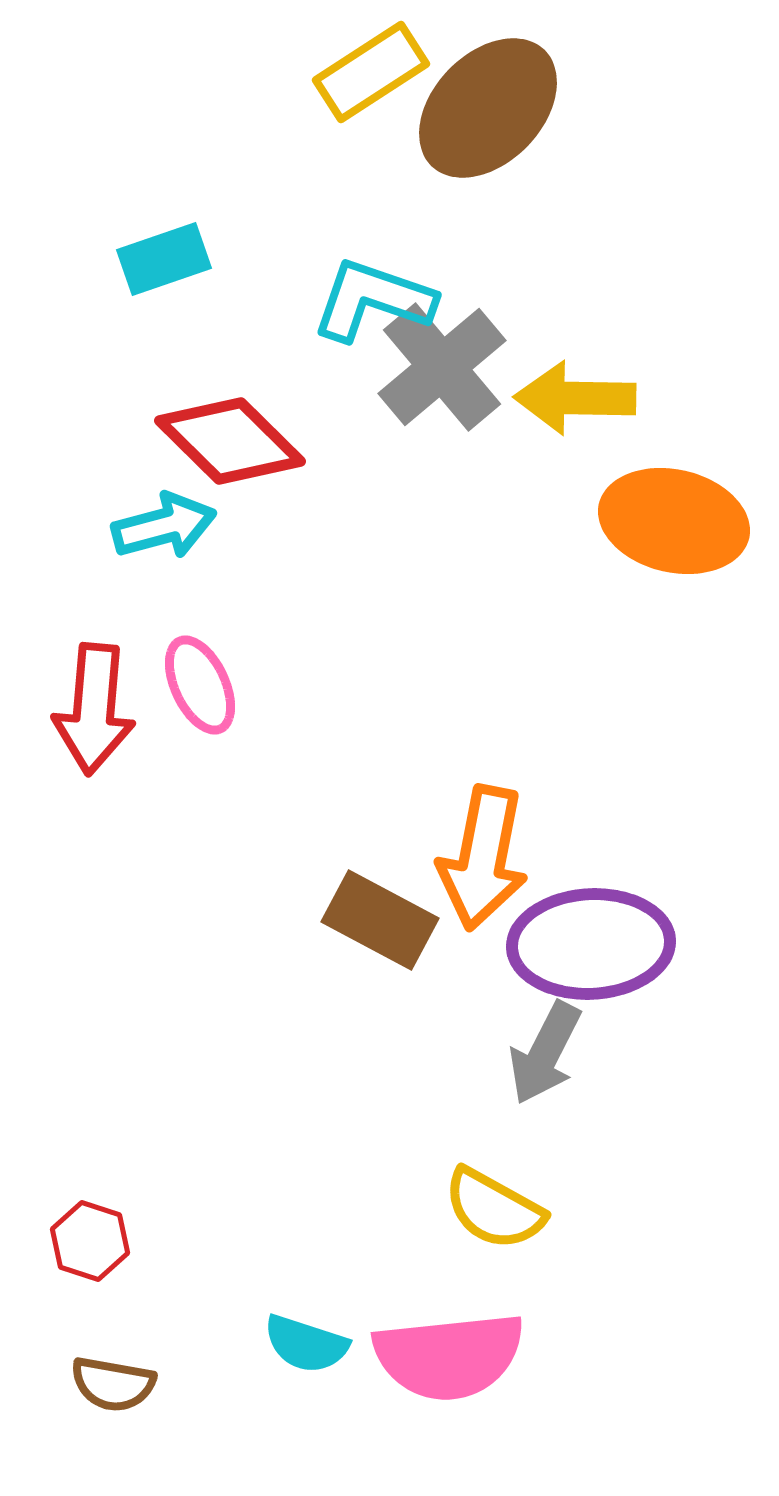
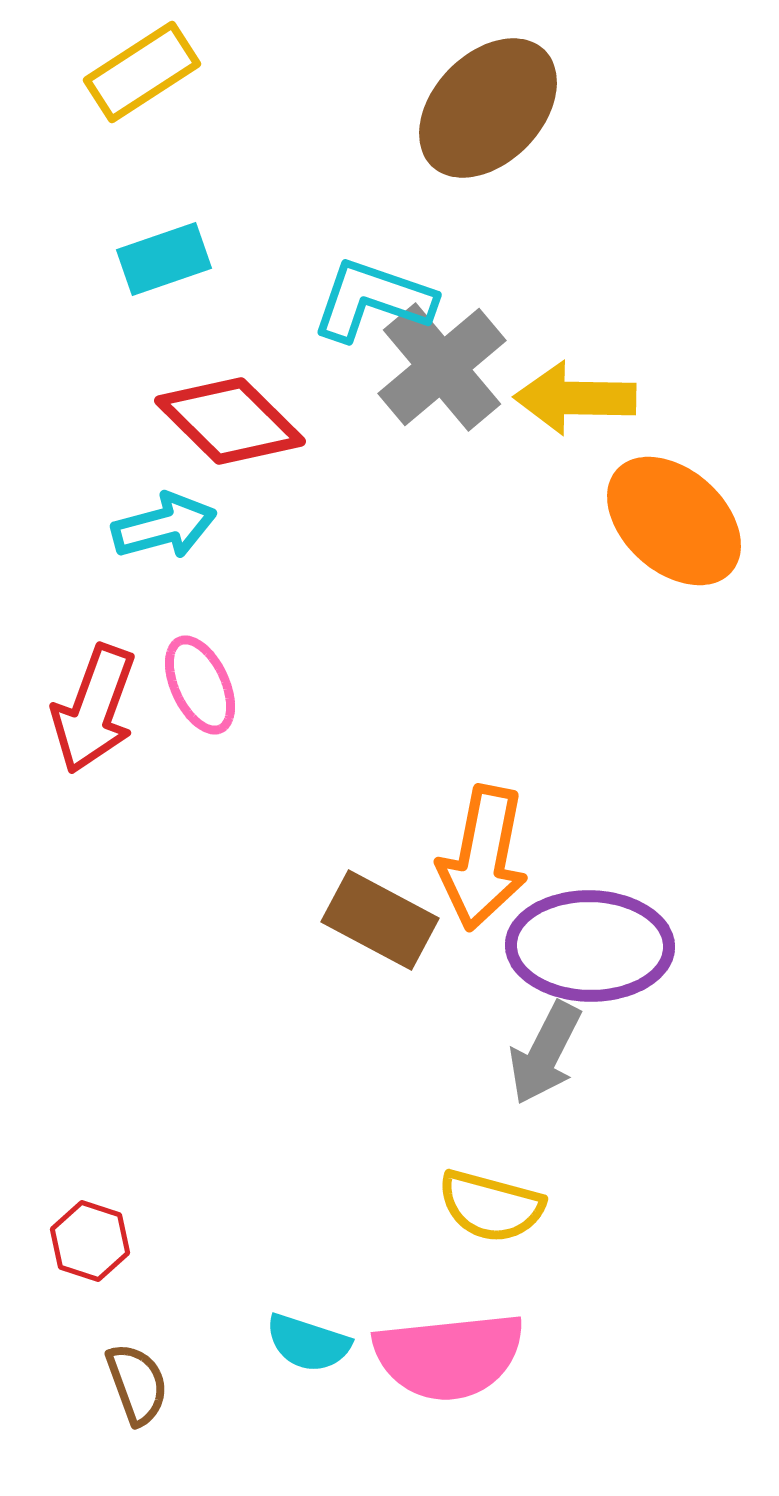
yellow rectangle: moved 229 px left
red diamond: moved 20 px up
orange ellipse: rotated 29 degrees clockwise
red arrow: rotated 15 degrees clockwise
purple ellipse: moved 1 px left, 2 px down; rotated 4 degrees clockwise
yellow semicircle: moved 3 px left, 3 px up; rotated 14 degrees counterclockwise
cyan semicircle: moved 2 px right, 1 px up
brown semicircle: moved 24 px right; rotated 120 degrees counterclockwise
